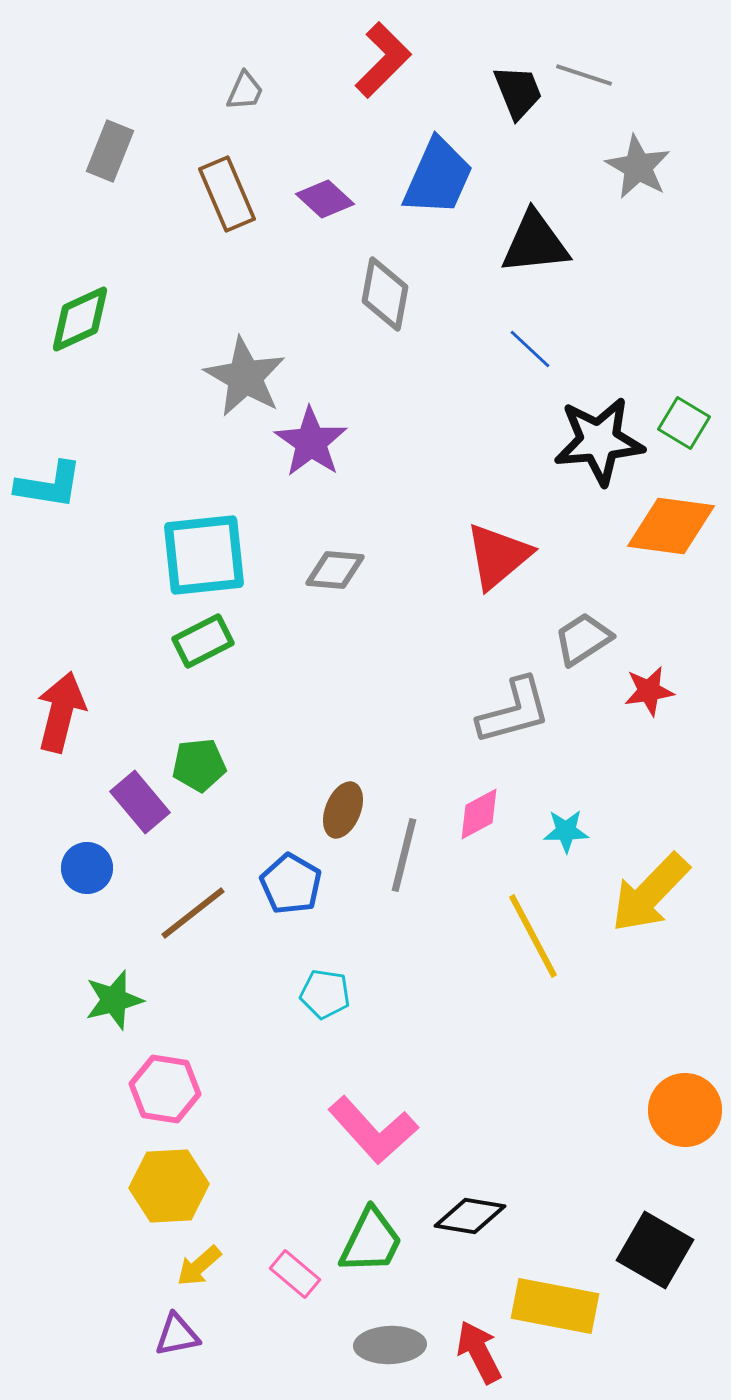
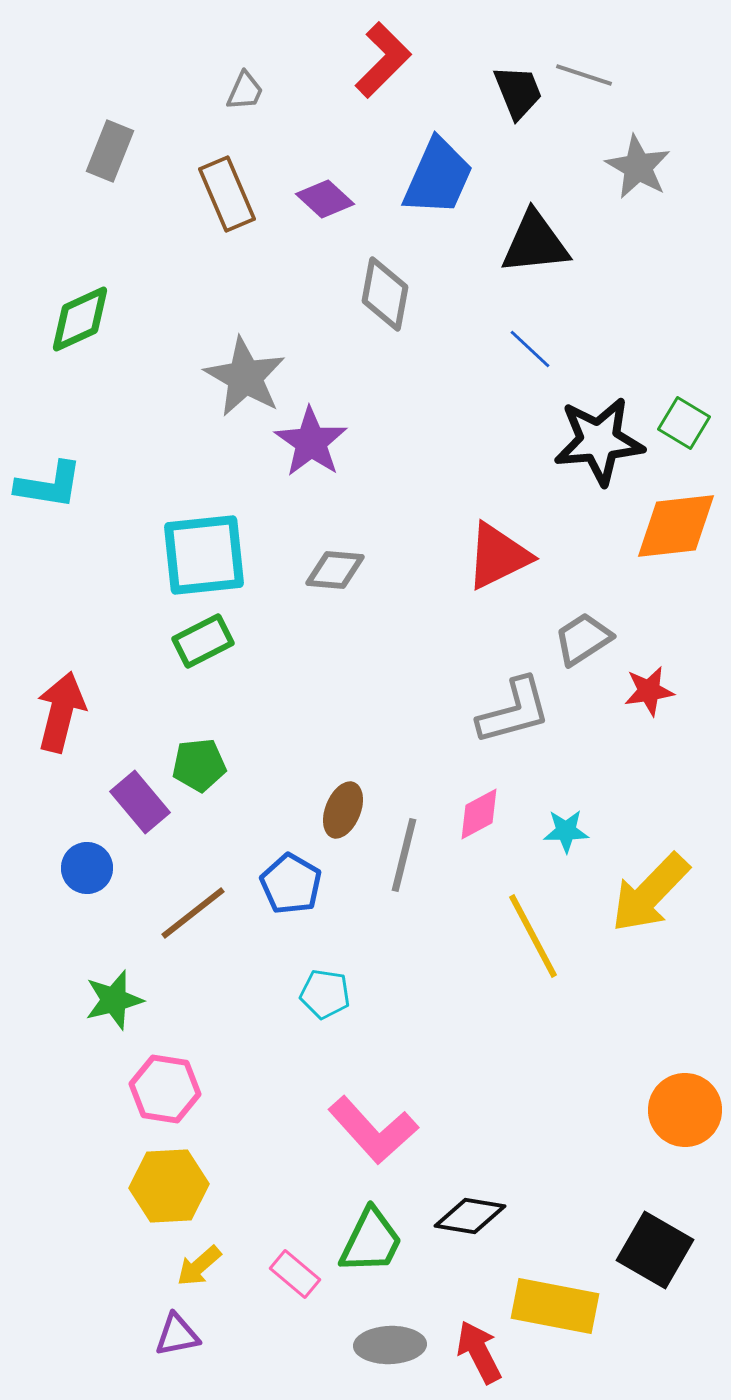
orange diamond at (671, 526): moved 5 px right; rotated 14 degrees counterclockwise
red triangle at (498, 556): rotated 14 degrees clockwise
